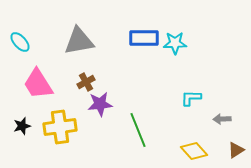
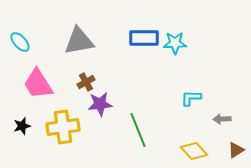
yellow cross: moved 3 px right
